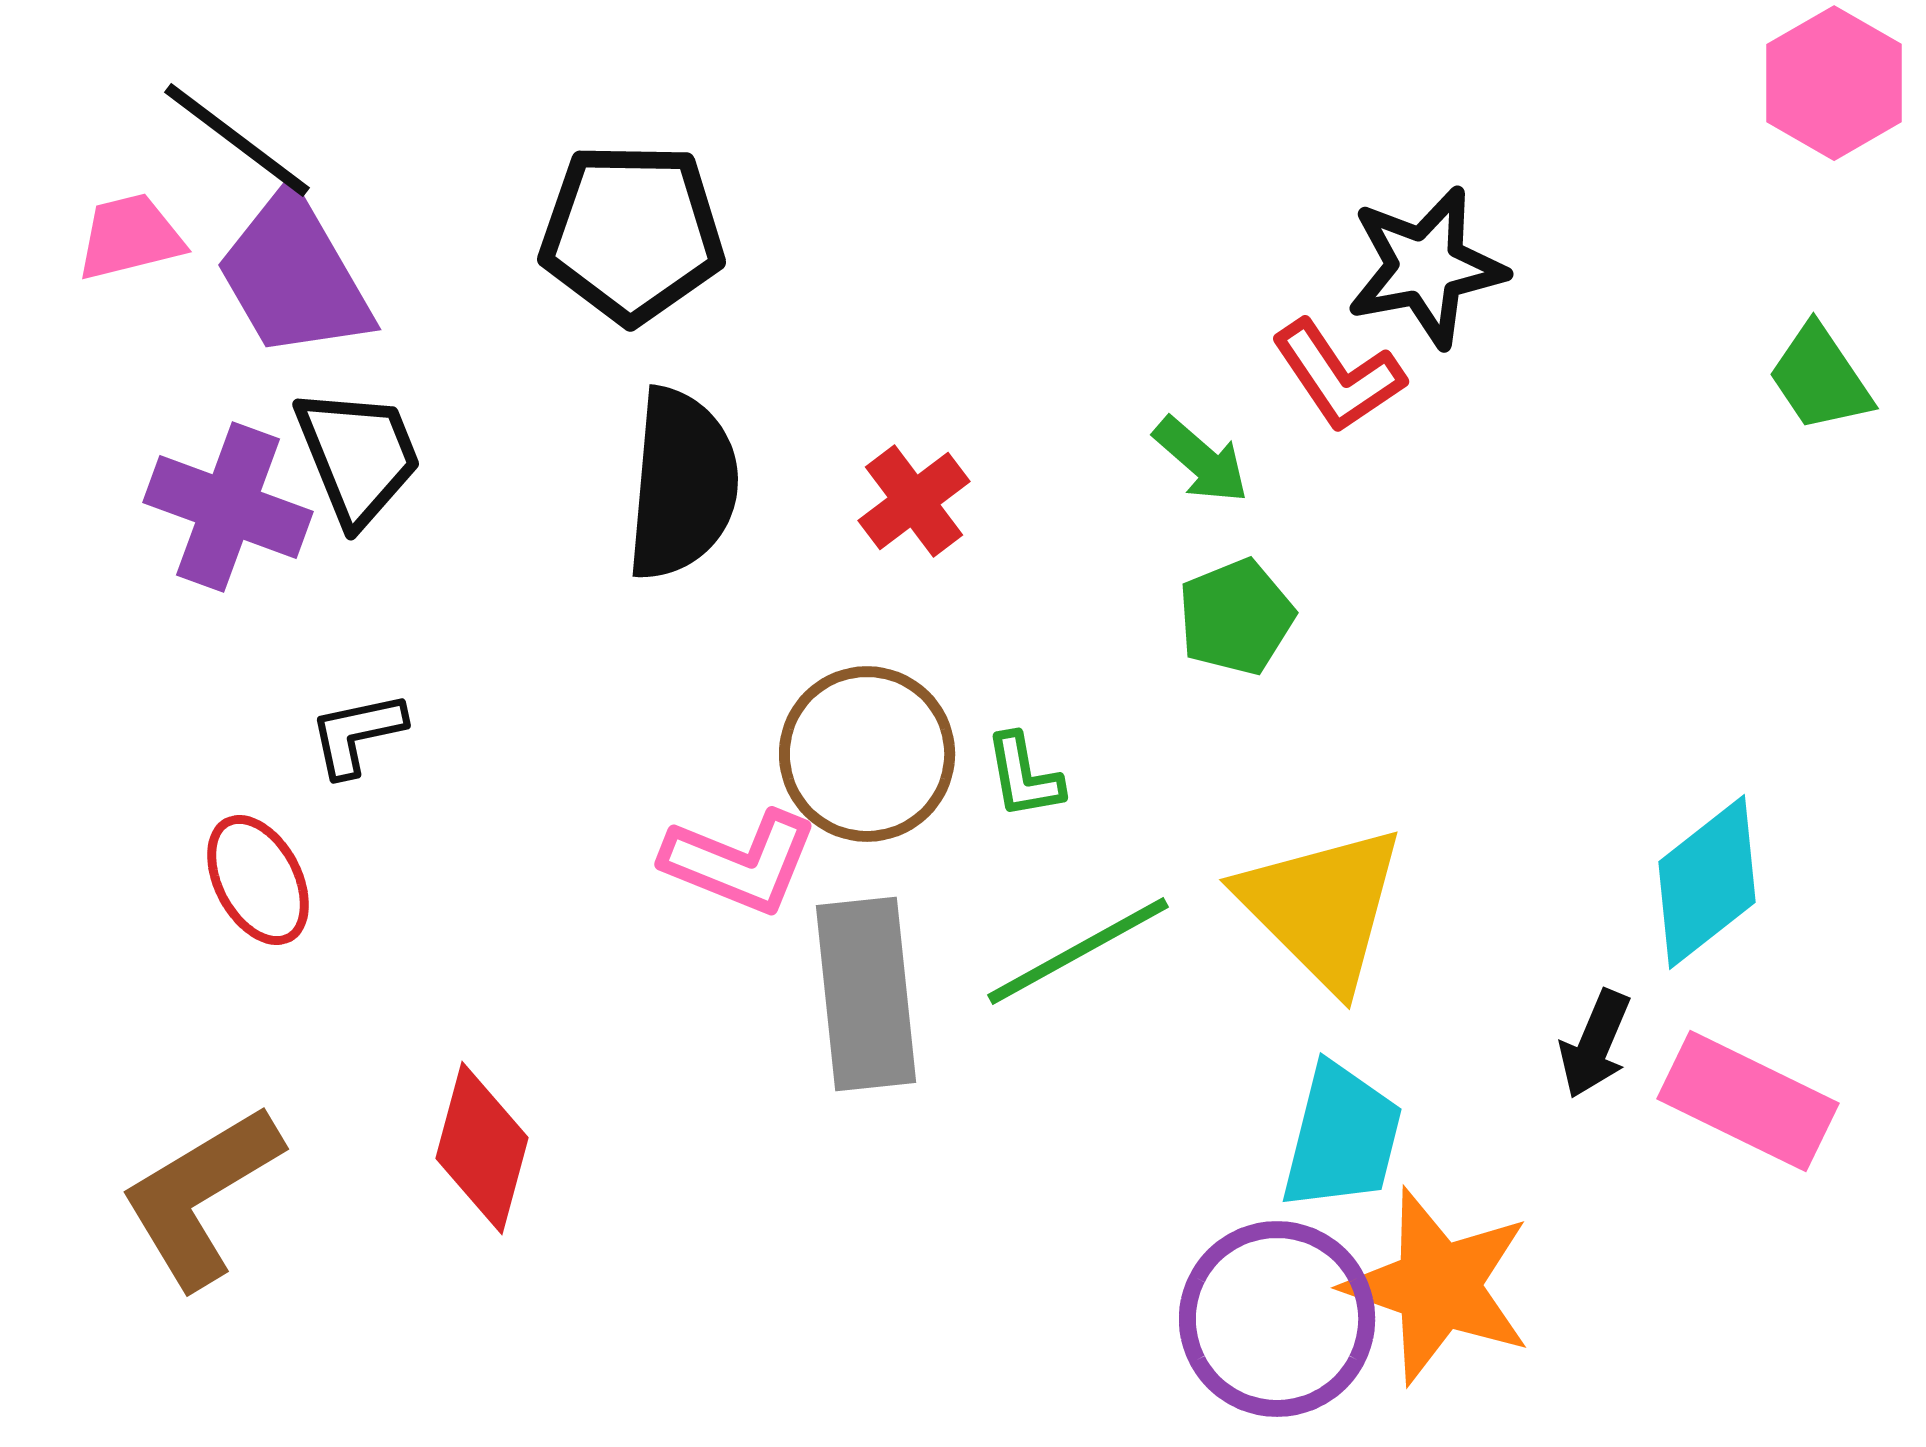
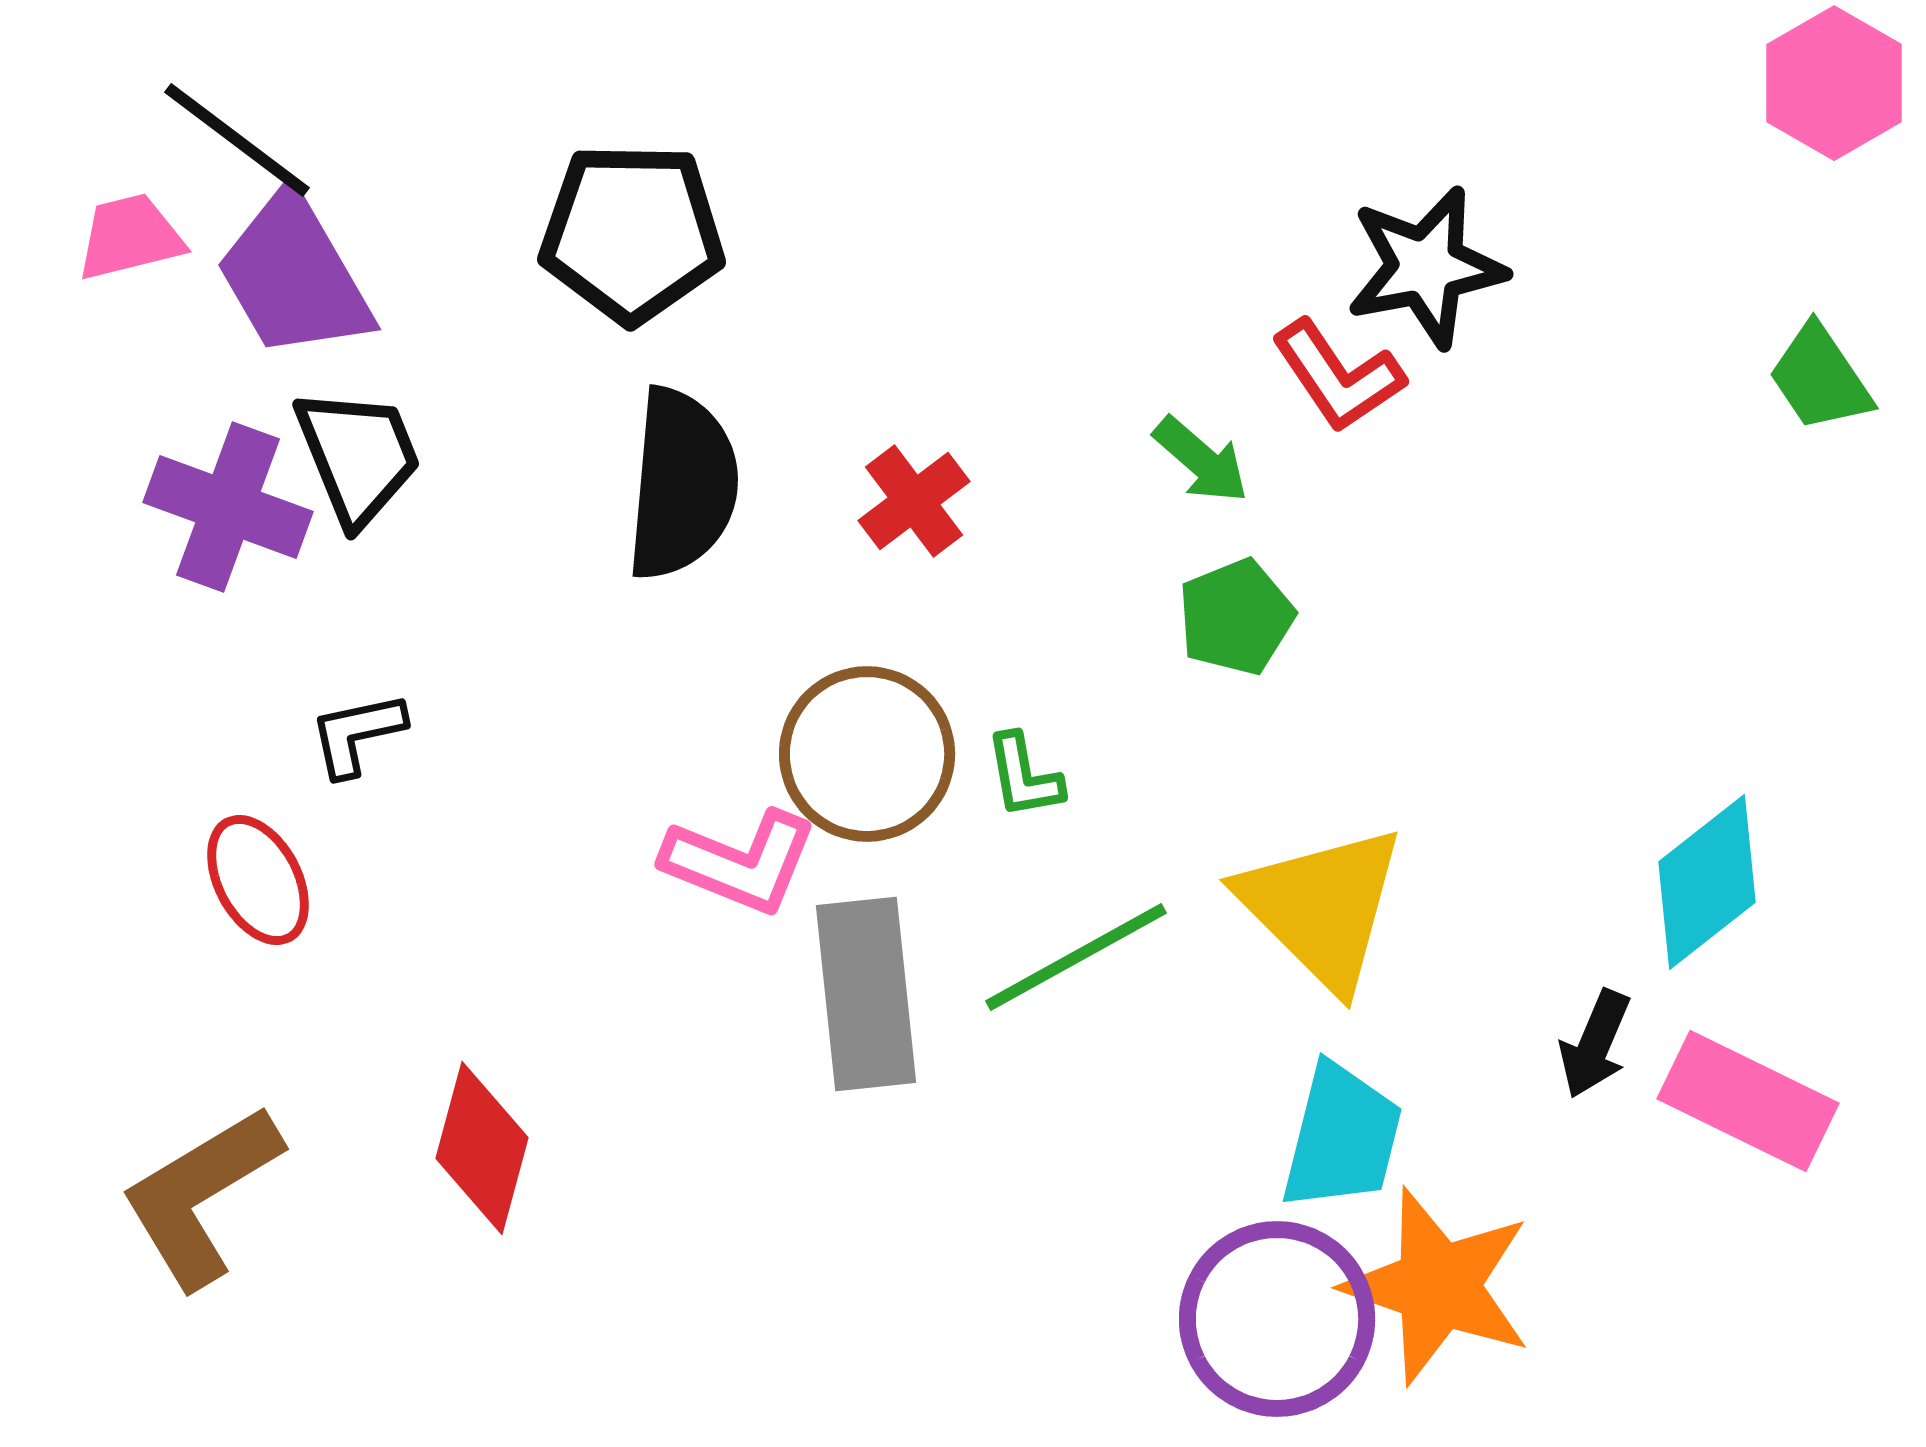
green line: moved 2 px left, 6 px down
